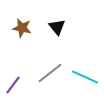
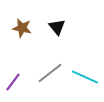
purple line: moved 3 px up
